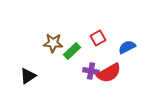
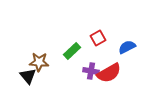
brown star: moved 14 px left, 19 px down
black triangle: rotated 36 degrees counterclockwise
